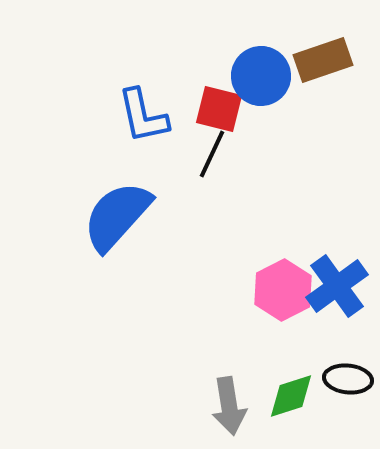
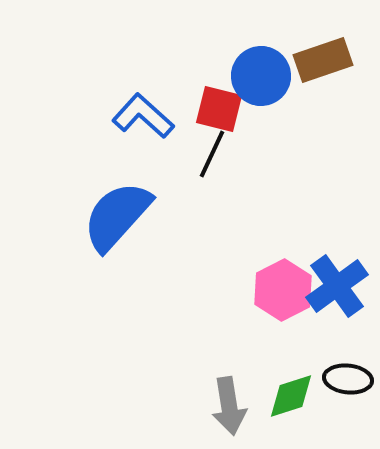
blue L-shape: rotated 144 degrees clockwise
